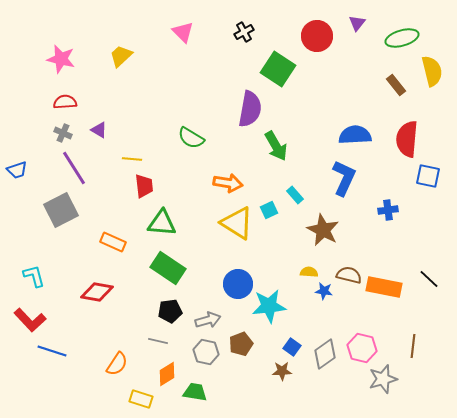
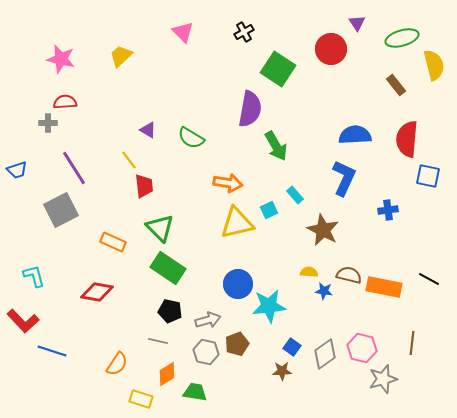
purple triangle at (357, 23): rotated 12 degrees counterclockwise
red circle at (317, 36): moved 14 px right, 13 px down
yellow semicircle at (432, 71): moved 2 px right, 6 px up
purple triangle at (99, 130): moved 49 px right
gray cross at (63, 133): moved 15 px left, 10 px up; rotated 24 degrees counterclockwise
yellow line at (132, 159): moved 3 px left, 1 px down; rotated 48 degrees clockwise
green triangle at (162, 223): moved 2 px left, 5 px down; rotated 40 degrees clockwise
yellow triangle at (237, 223): rotated 45 degrees counterclockwise
black line at (429, 279): rotated 15 degrees counterclockwise
black pentagon at (170, 311): rotated 20 degrees clockwise
red L-shape at (30, 320): moved 7 px left, 1 px down
brown pentagon at (241, 344): moved 4 px left
brown line at (413, 346): moved 1 px left, 3 px up
